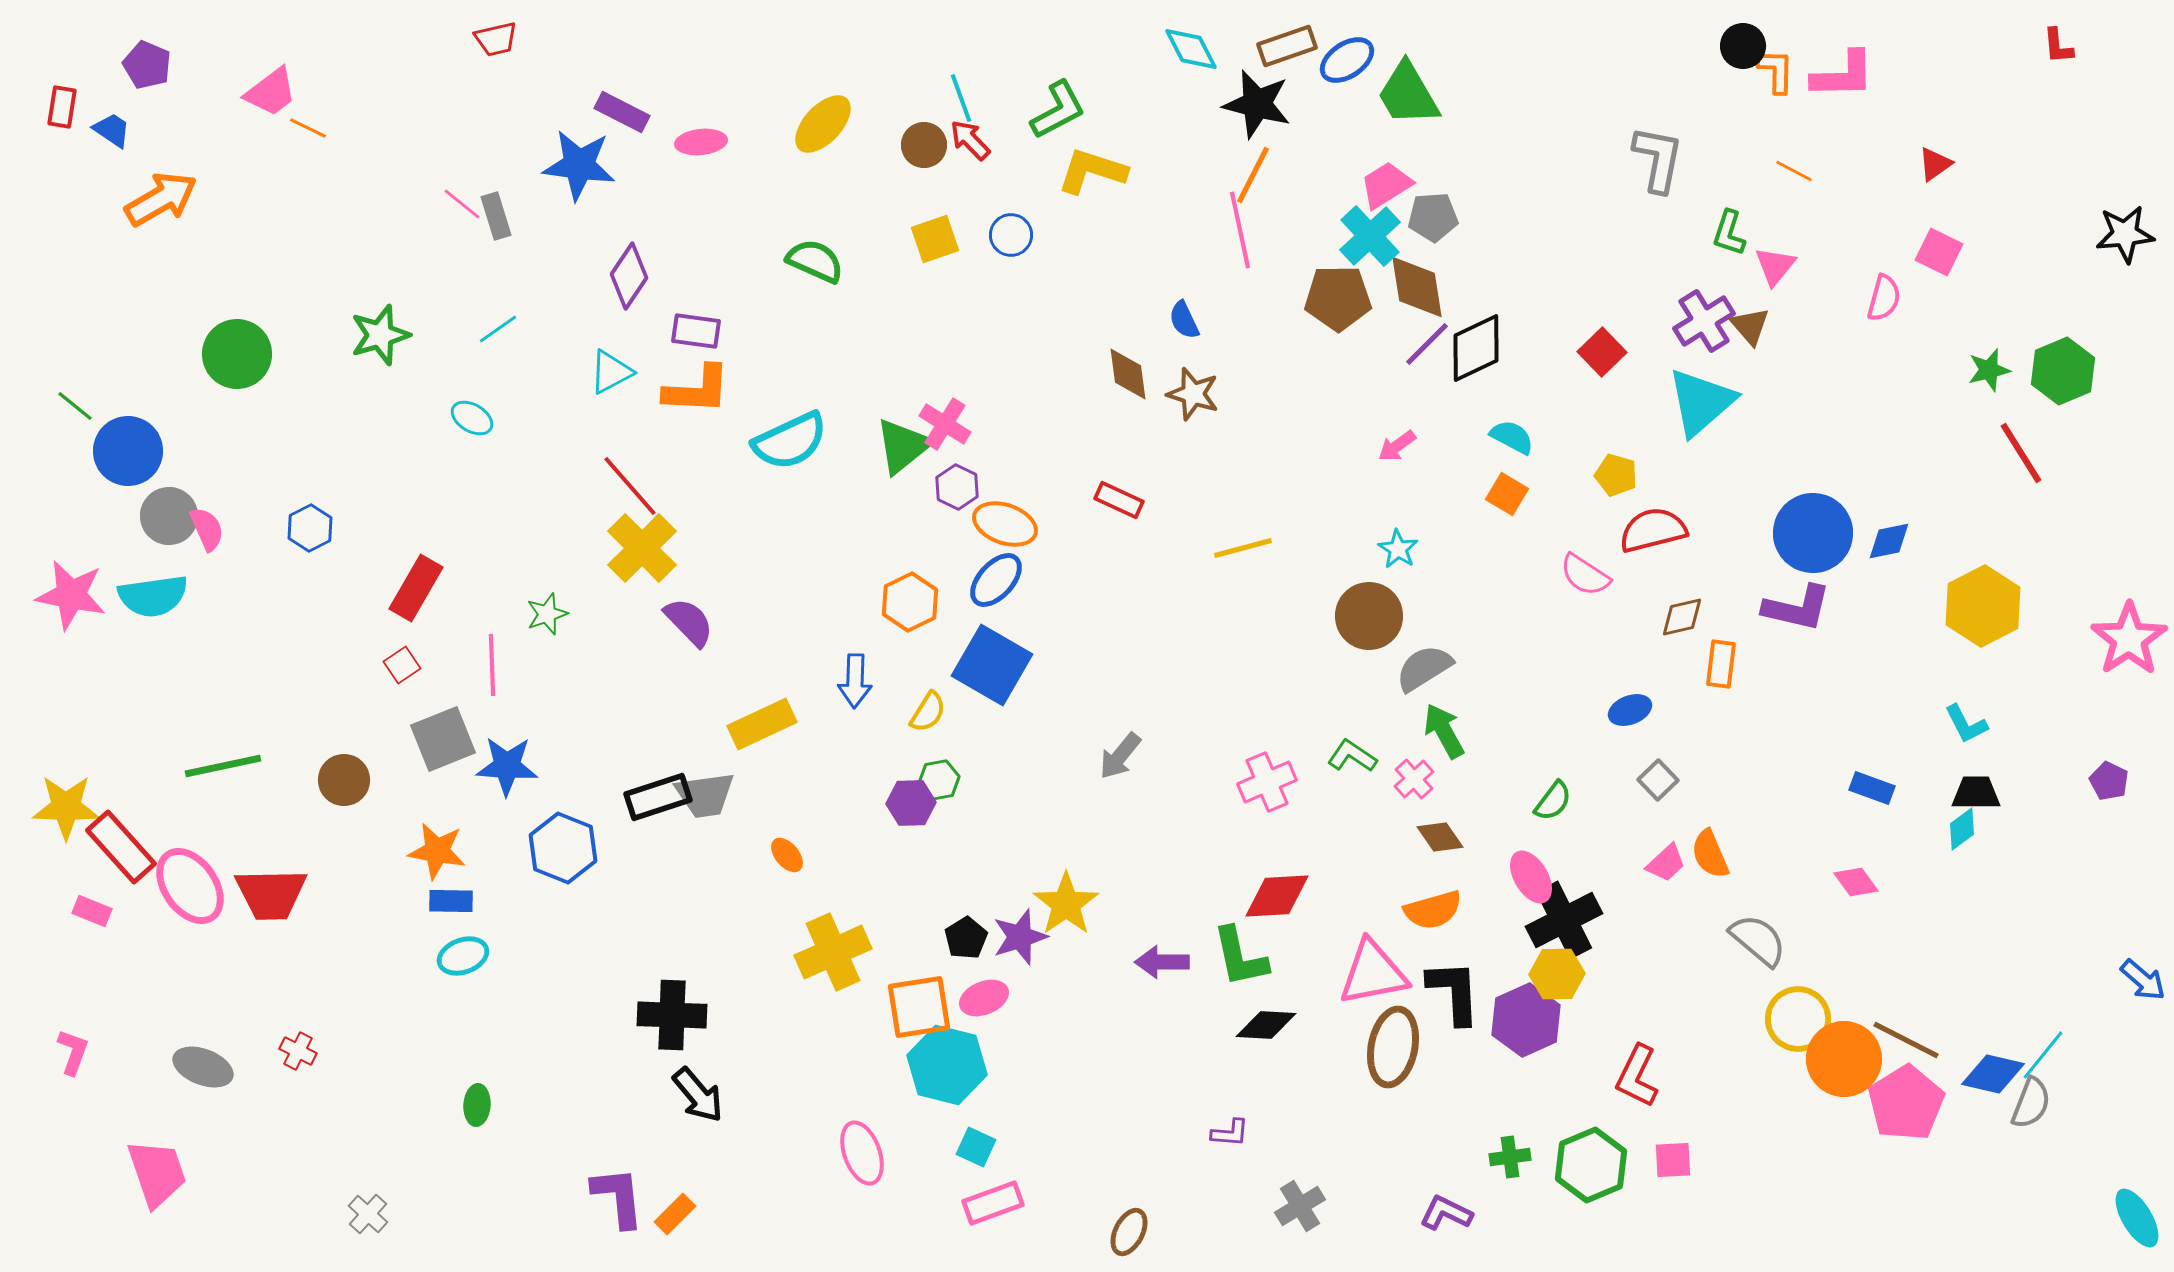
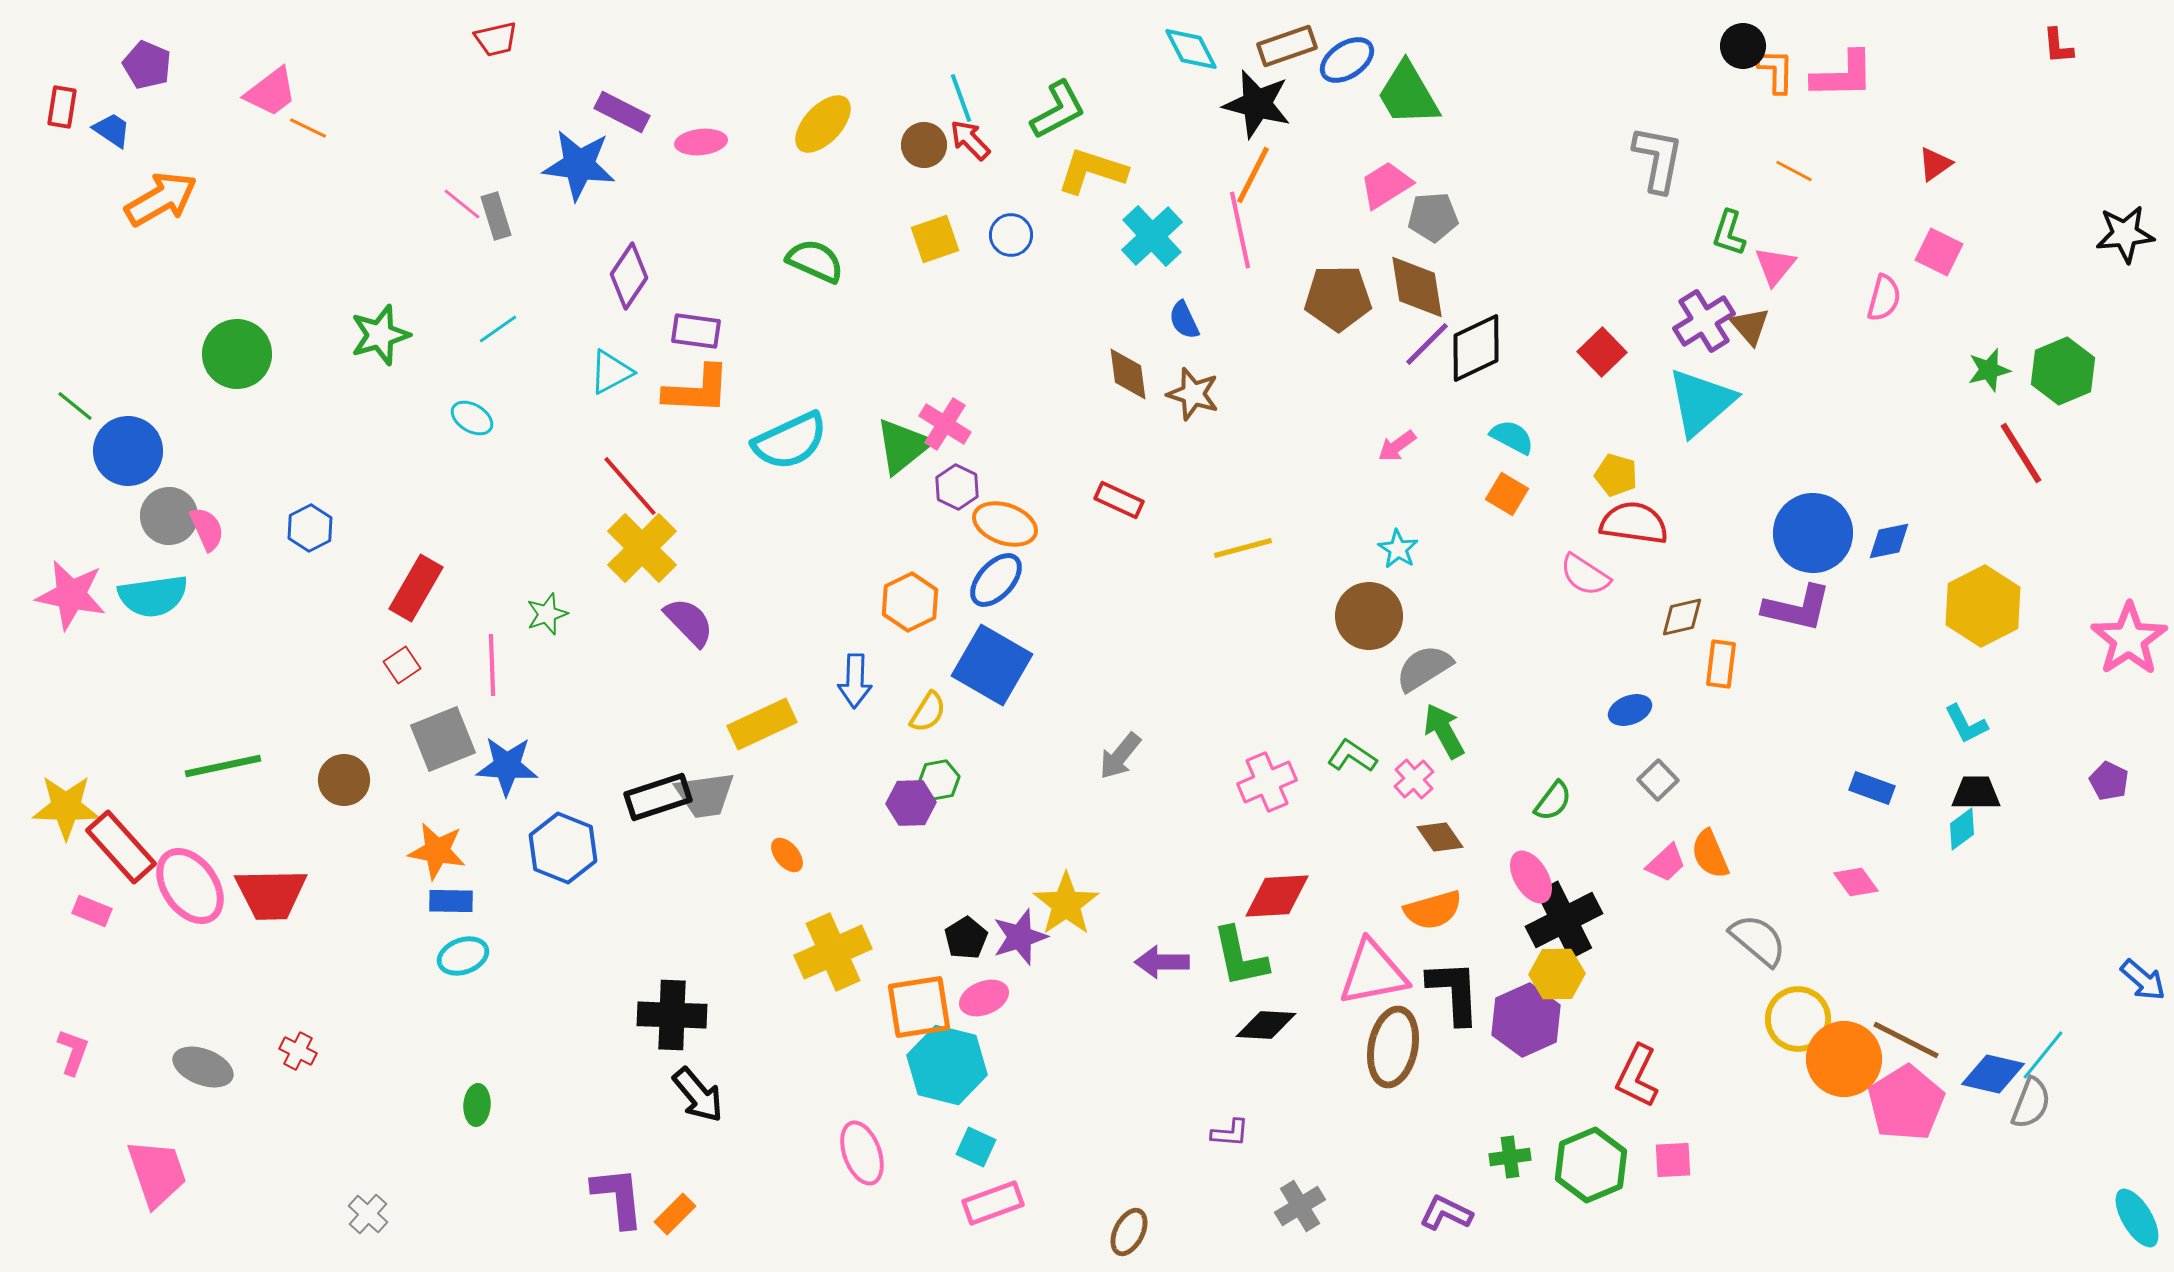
cyan cross at (1370, 236): moved 218 px left
red semicircle at (1653, 530): moved 19 px left, 7 px up; rotated 22 degrees clockwise
